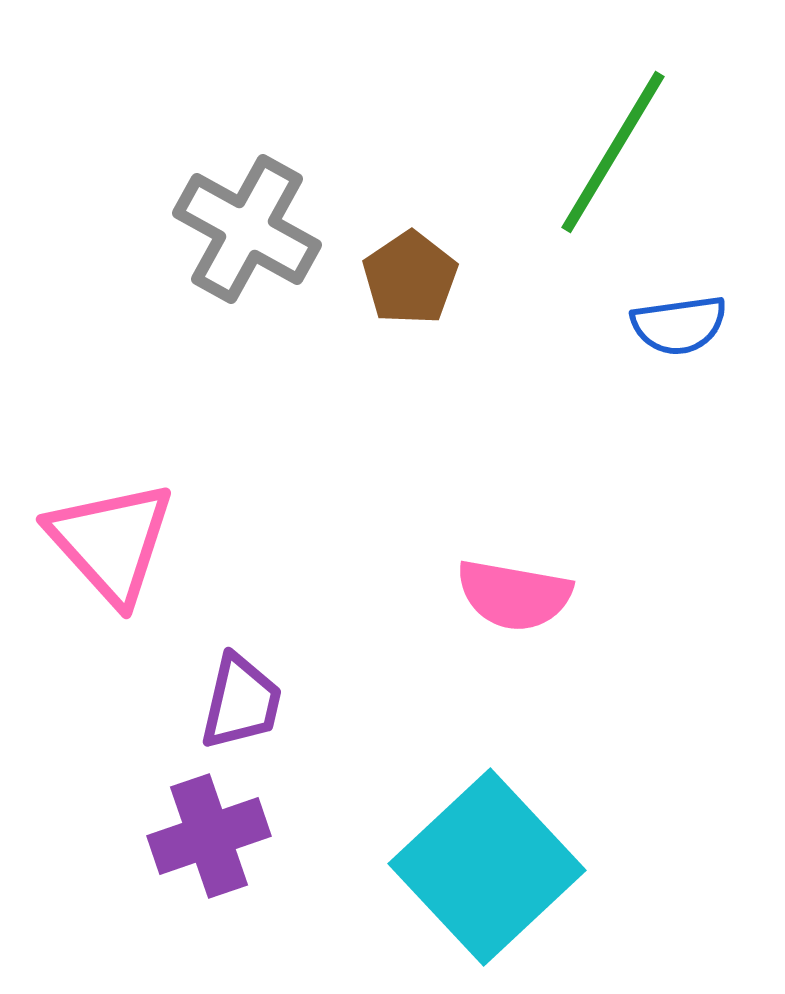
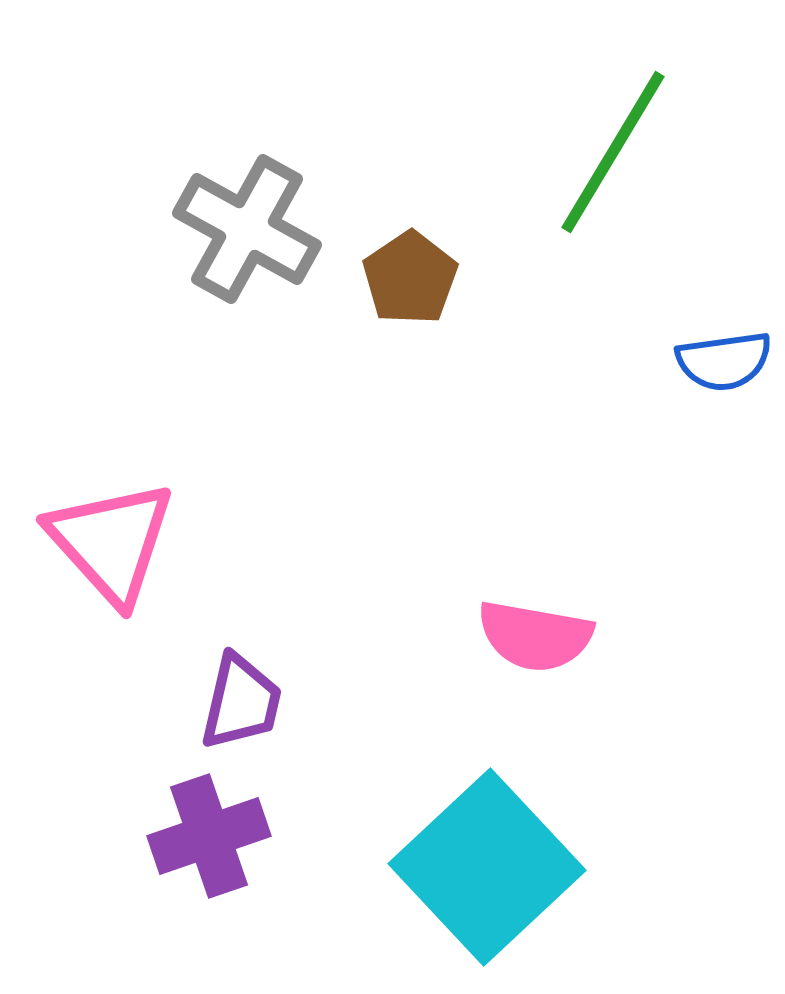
blue semicircle: moved 45 px right, 36 px down
pink semicircle: moved 21 px right, 41 px down
